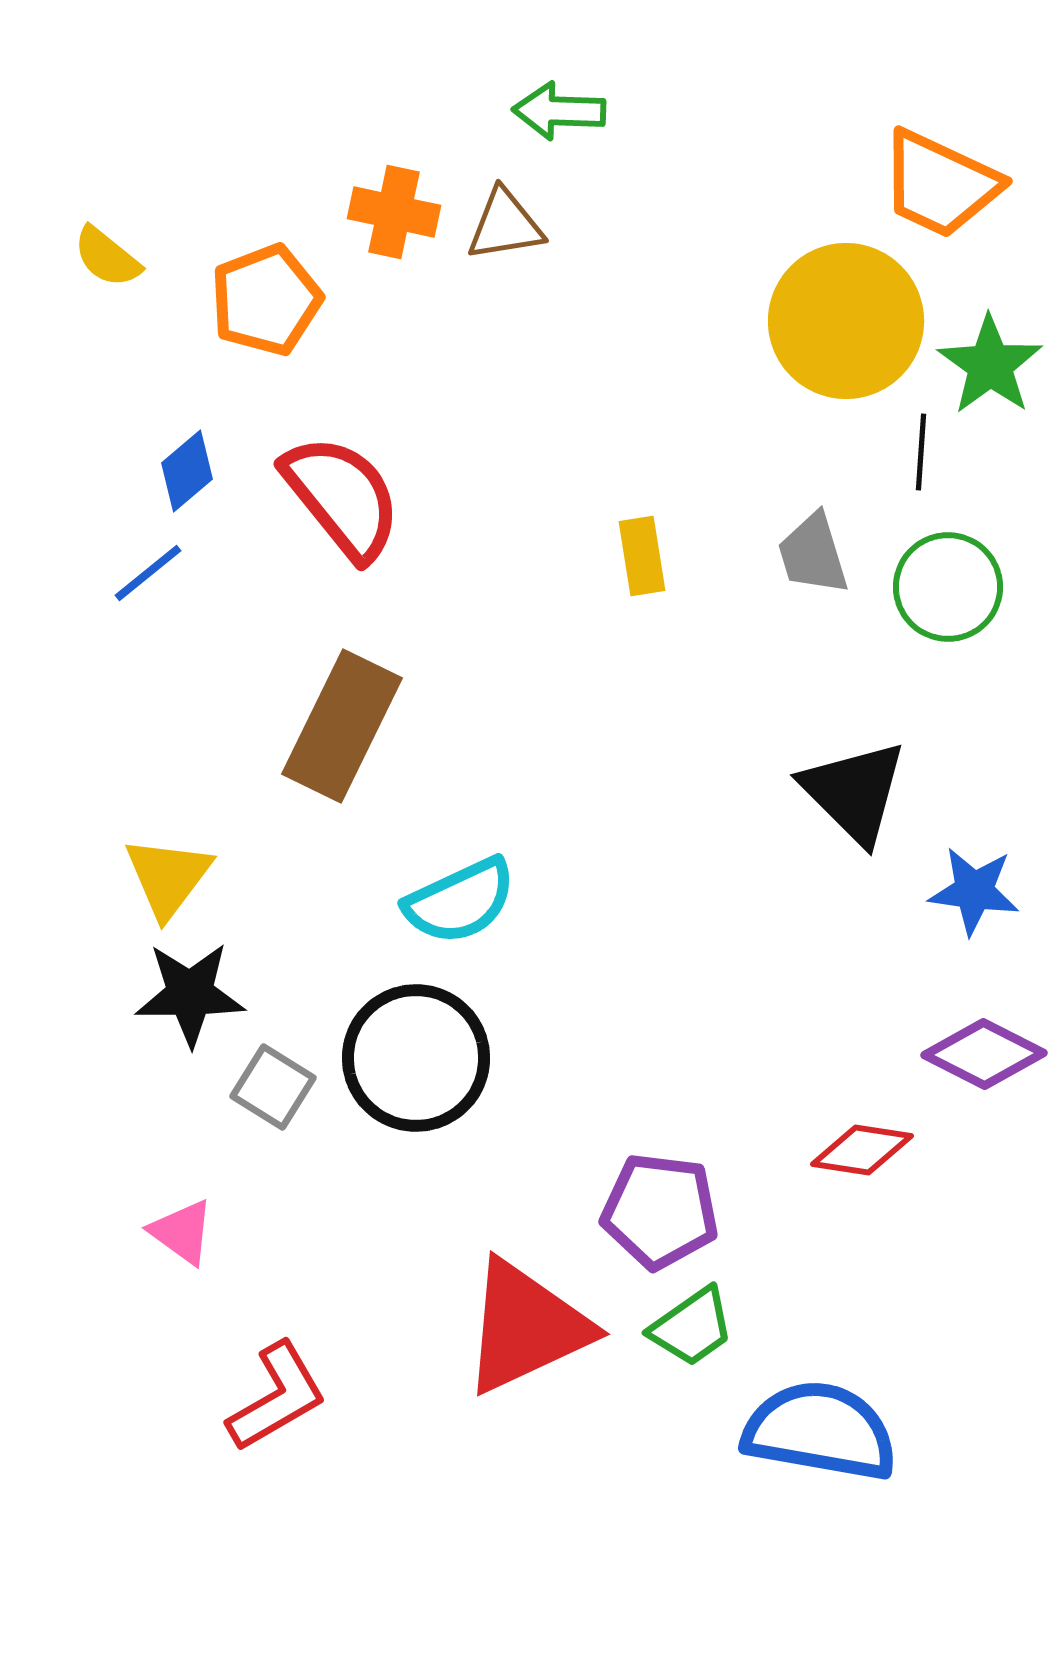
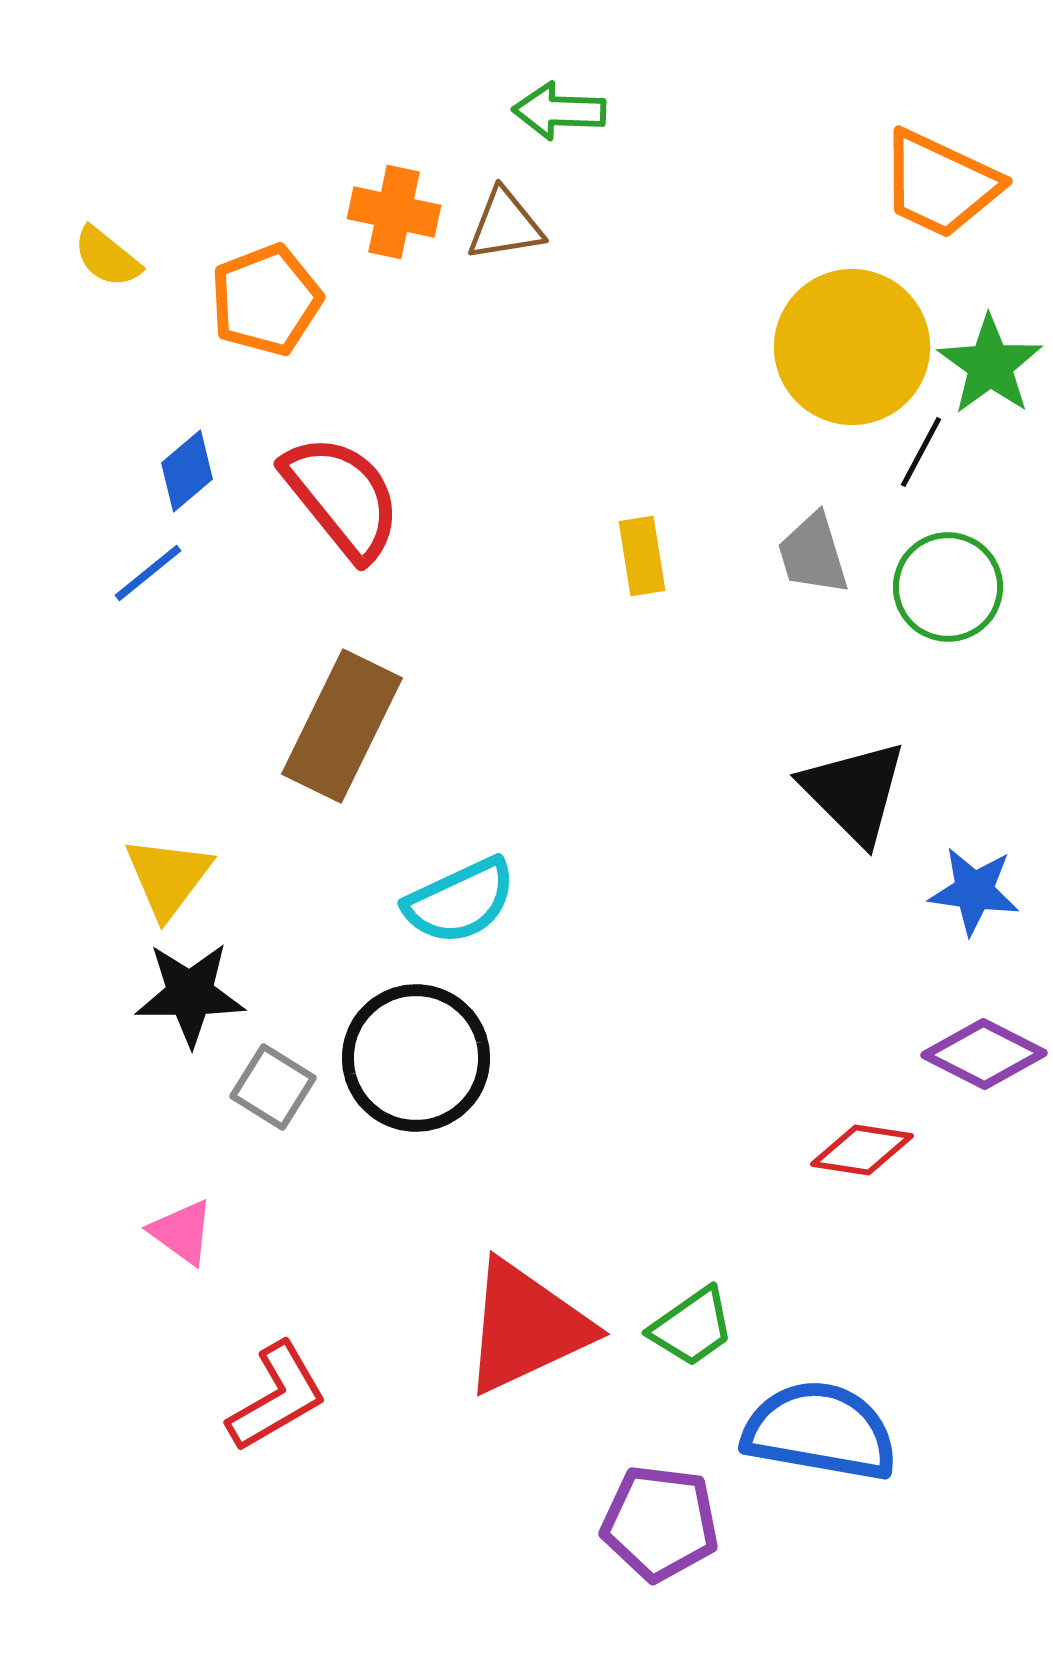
yellow circle: moved 6 px right, 26 px down
black line: rotated 24 degrees clockwise
purple pentagon: moved 312 px down
